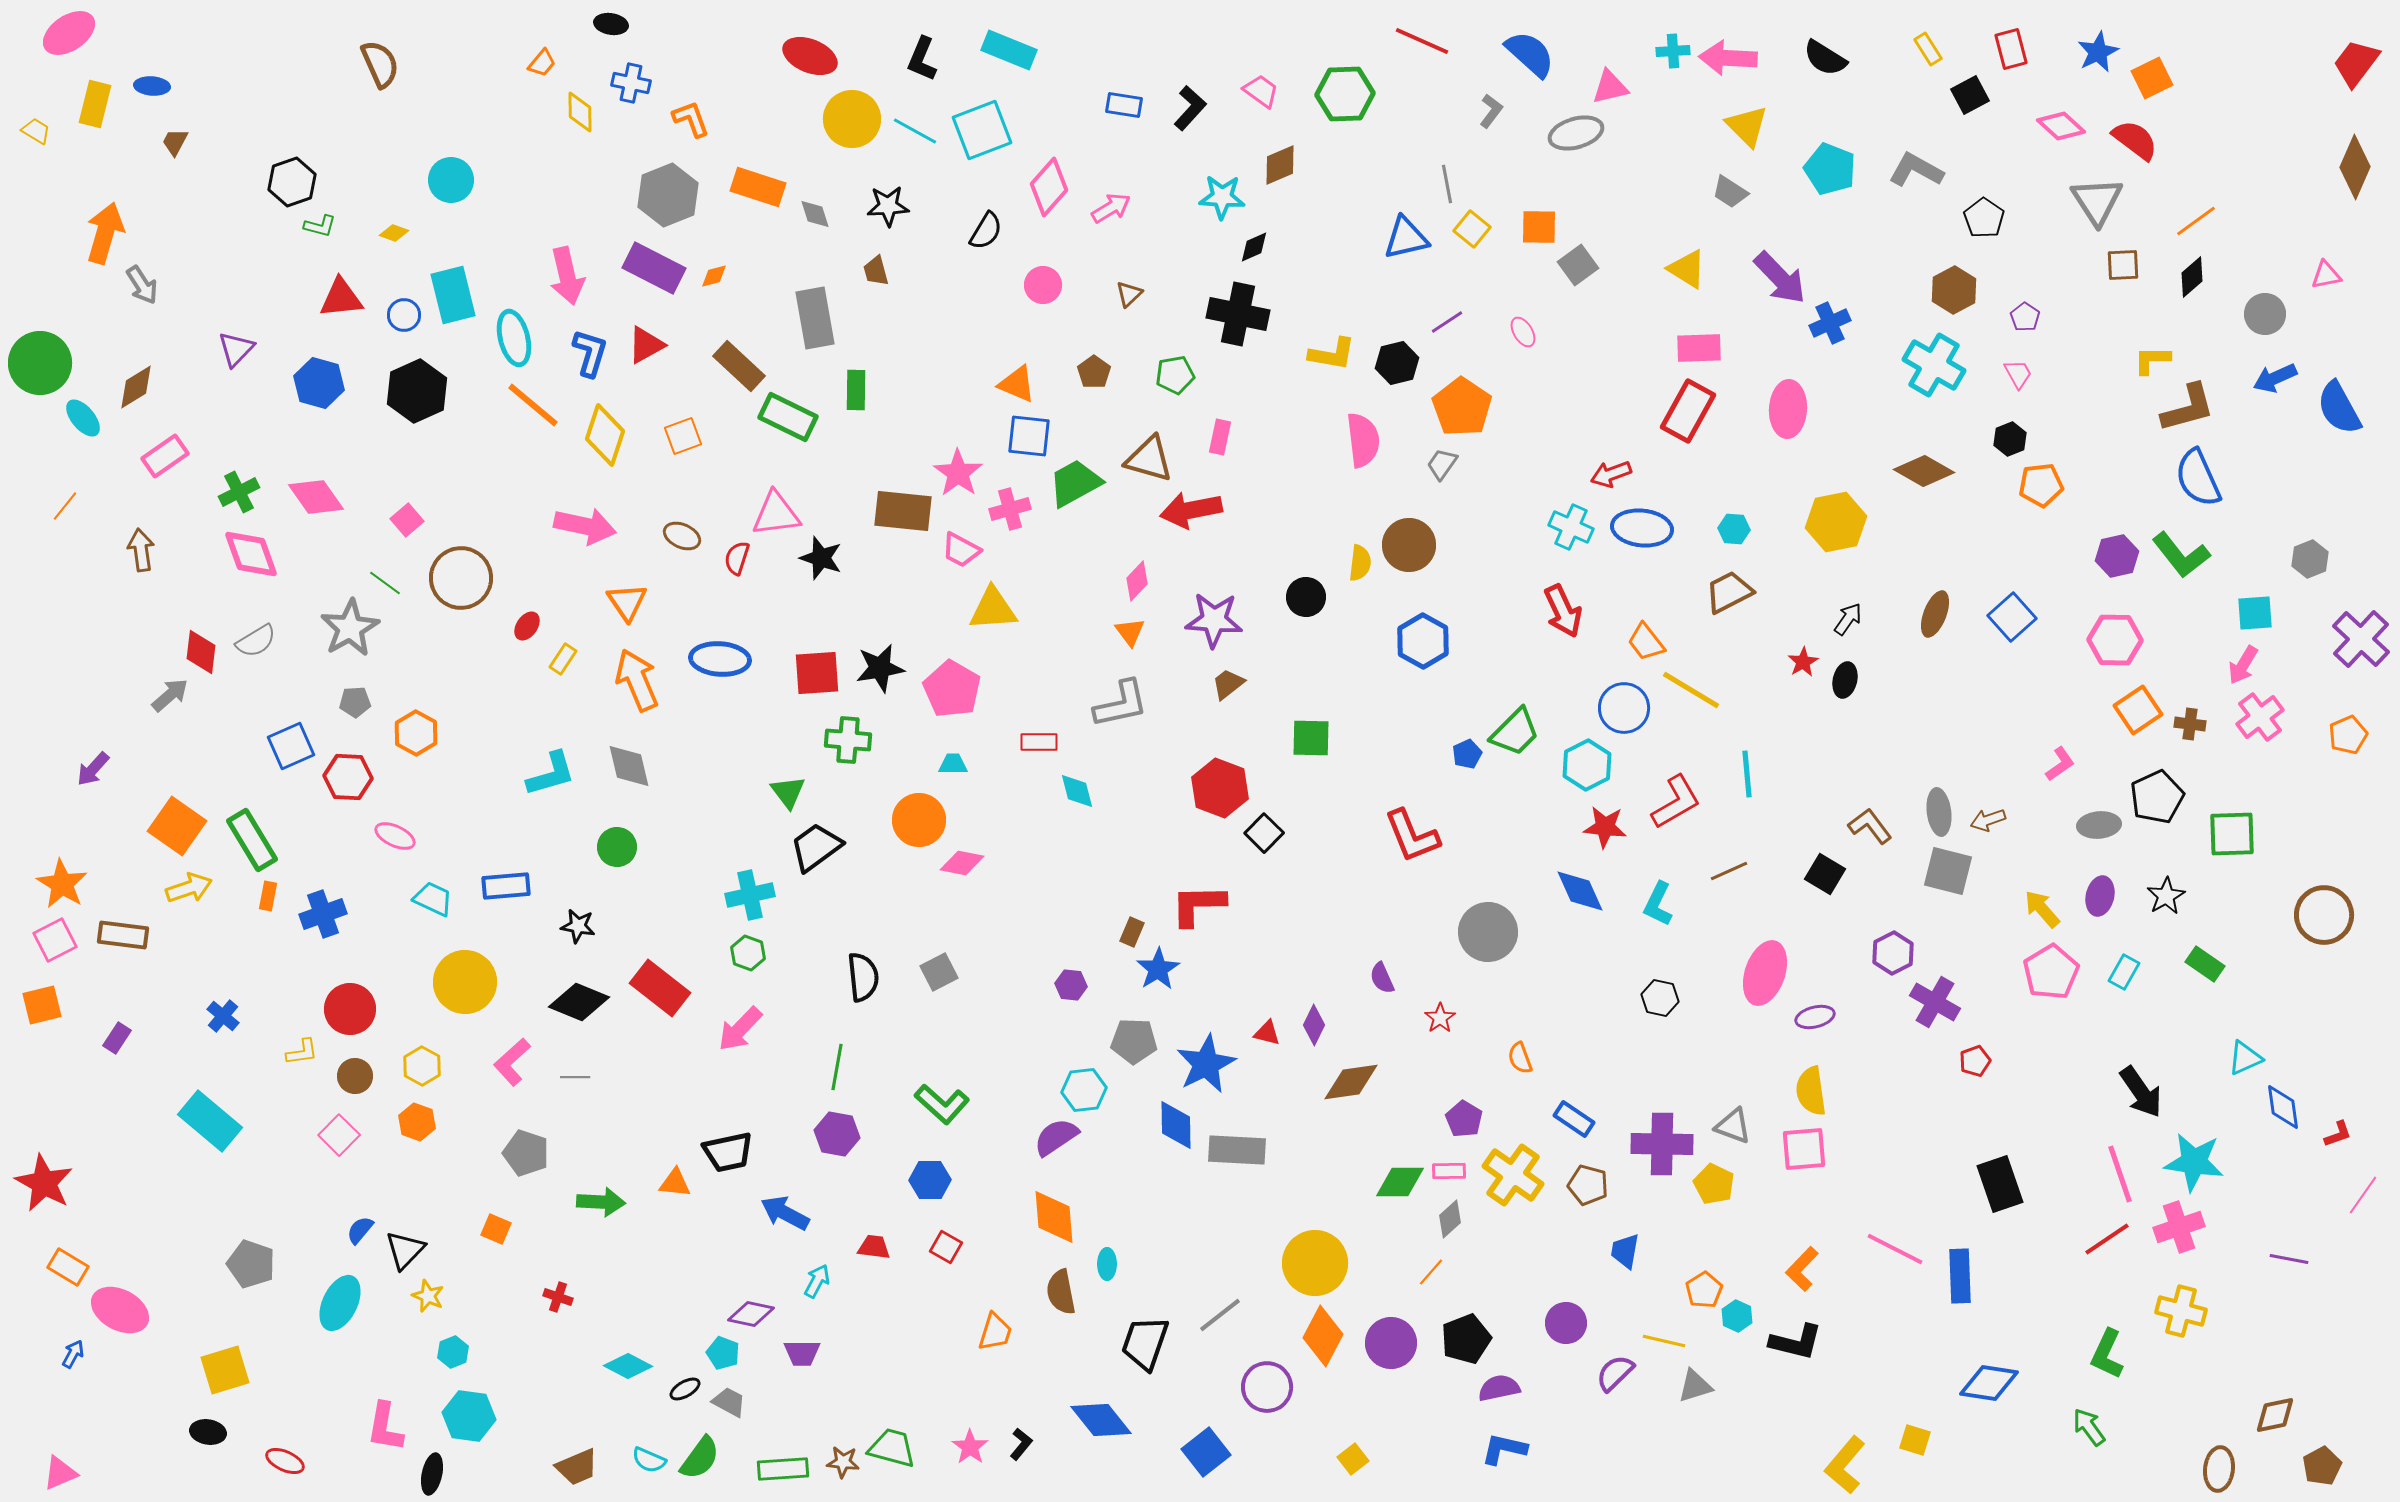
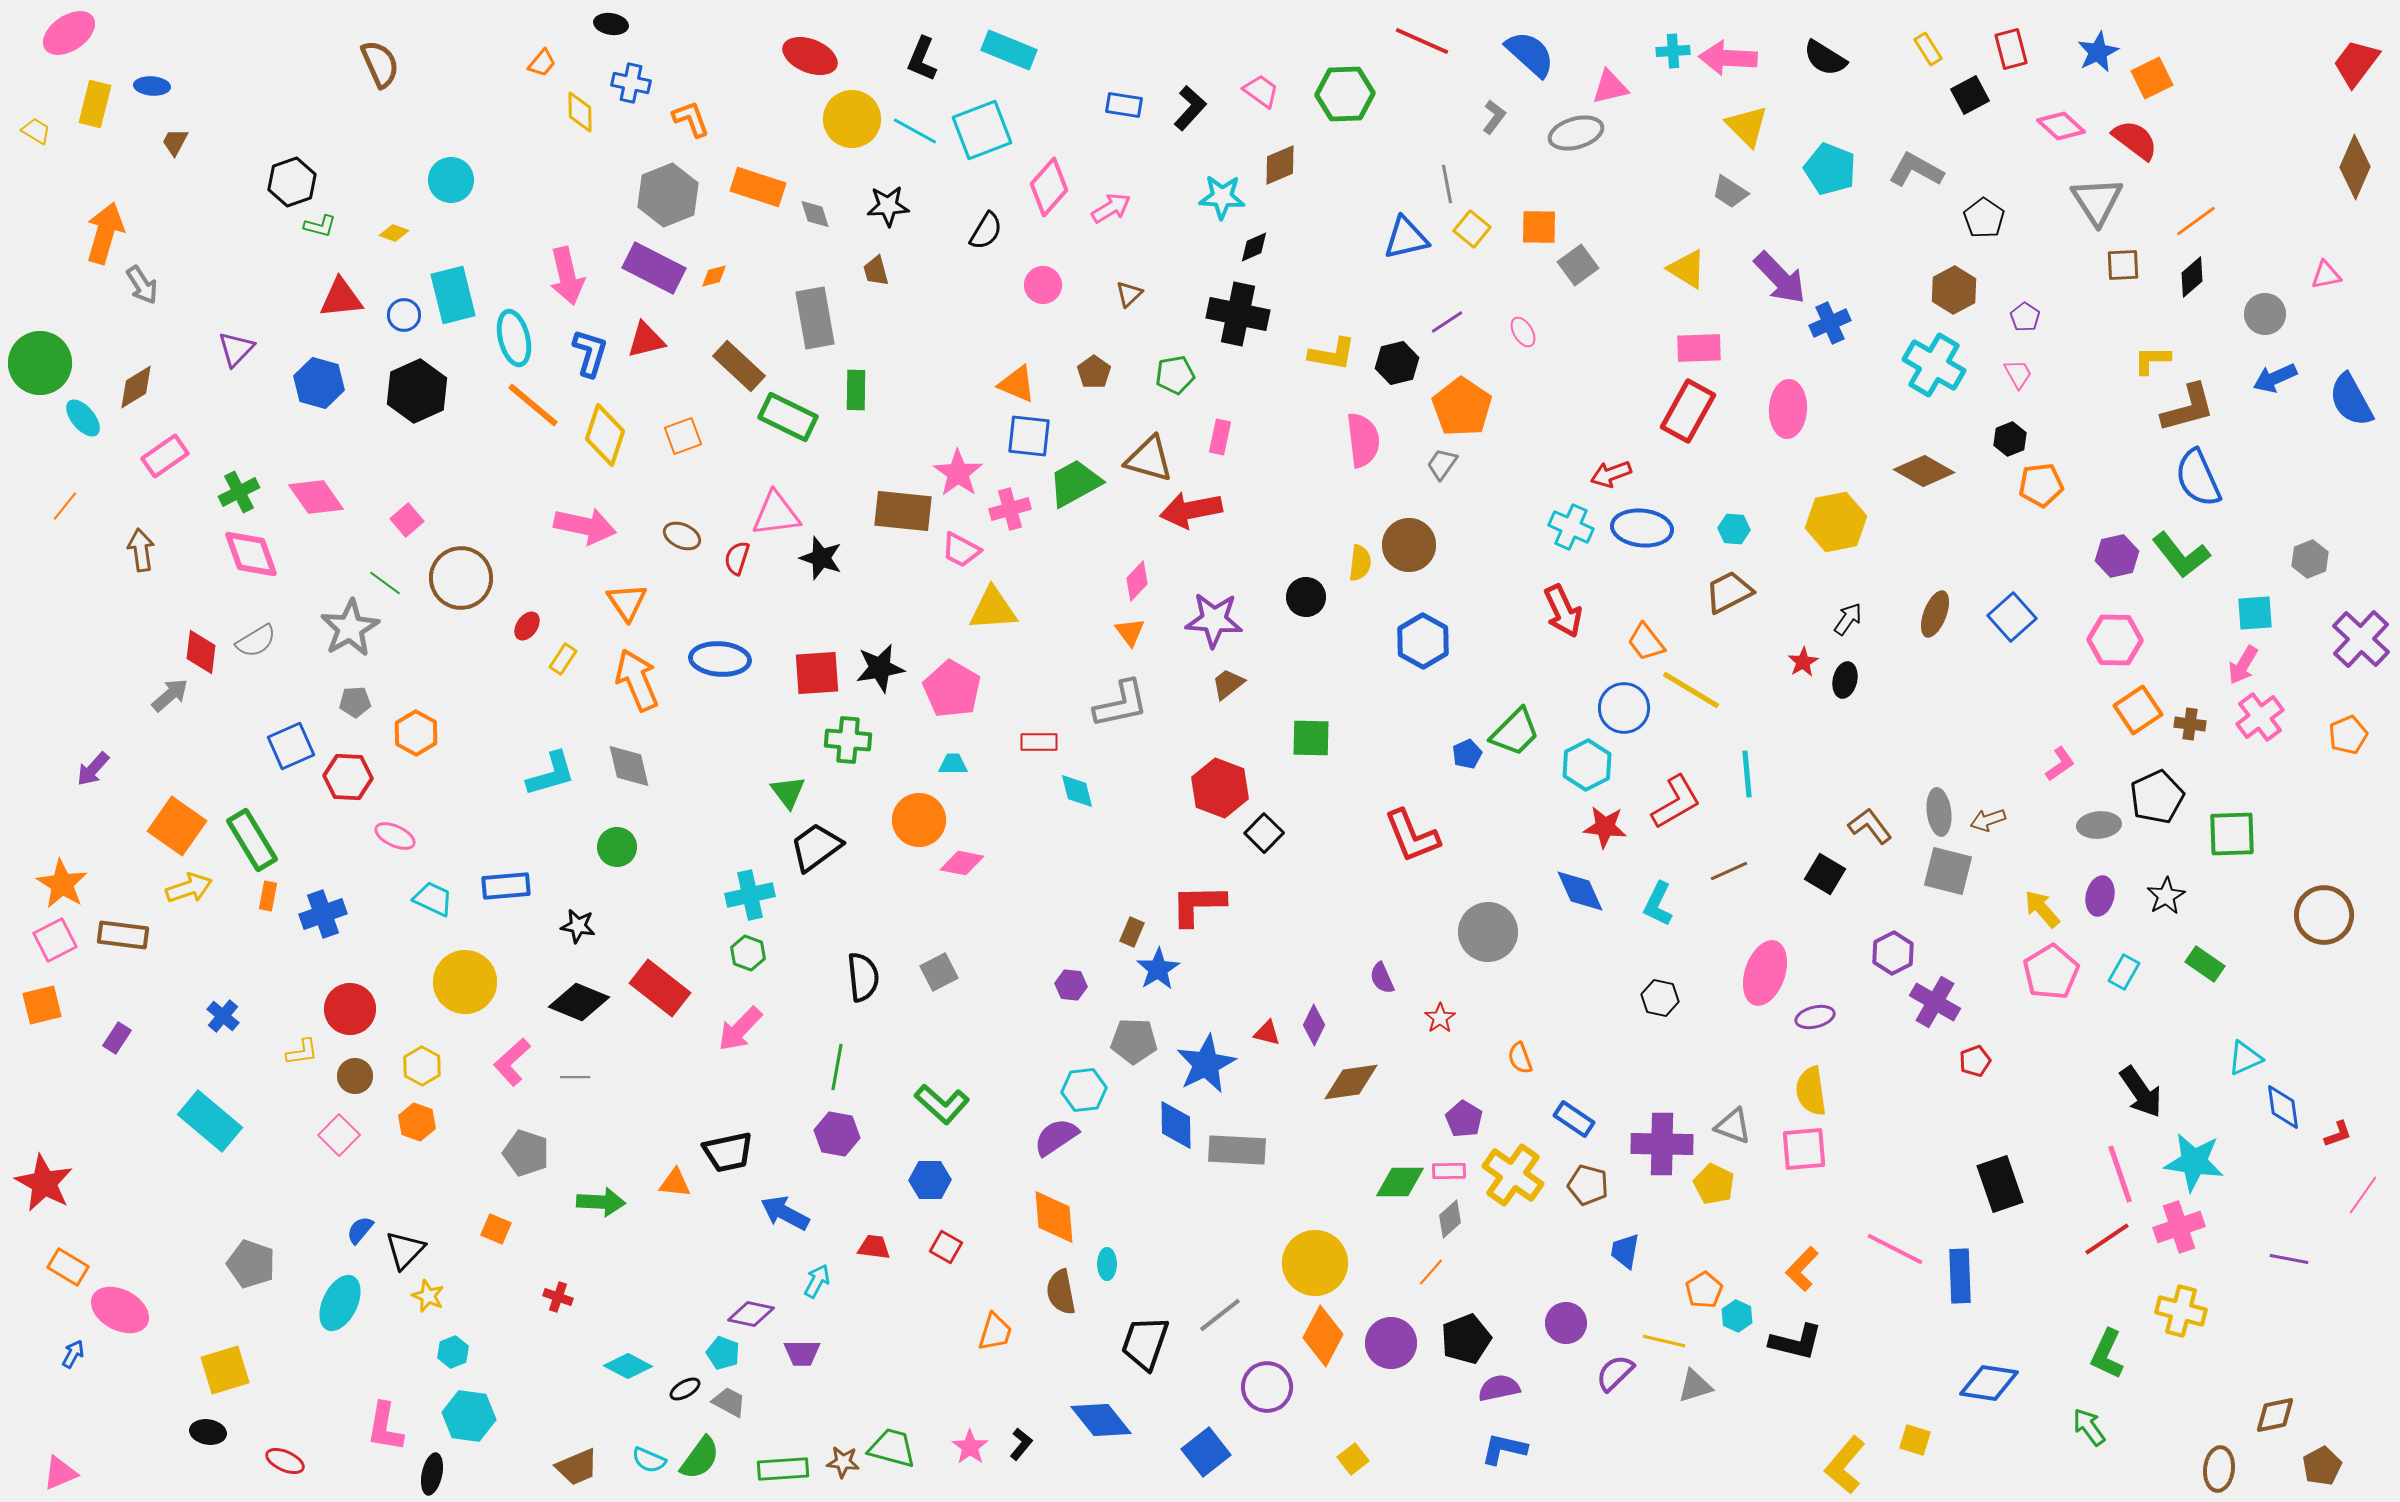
gray L-shape at (1491, 111): moved 3 px right, 6 px down
red triangle at (646, 345): moved 5 px up; rotated 15 degrees clockwise
blue semicircle at (2339, 408): moved 12 px right, 8 px up
